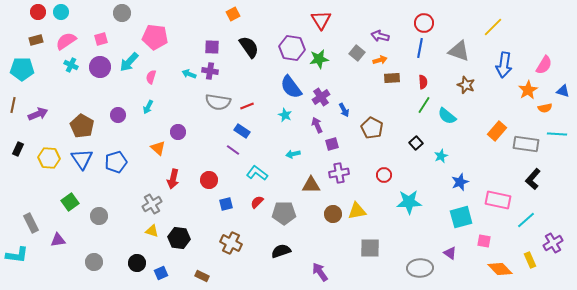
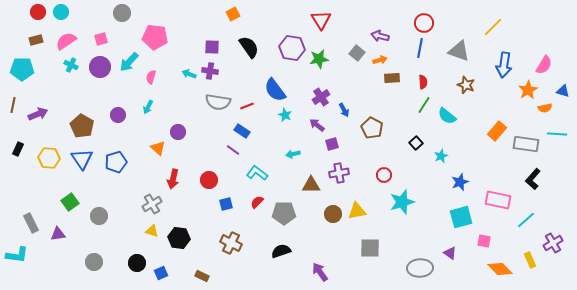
blue semicircle at (291, 87): moved 16 px left, 3 px down
purple arrow at (317, 125): rotated 28 degrees counterclockwise
cyan star at (409, 202): moved 7 px left; rotated 15 degrees counterclockwise
purple triangle at (58, 240): moved 6 px up
